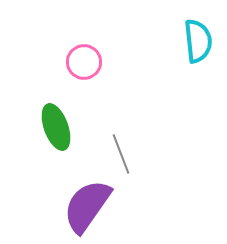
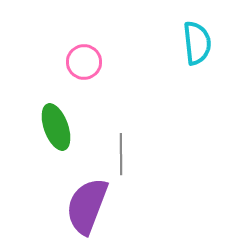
cyan semicircle: moved 1 px left, 2 px down
gray line: rotated 21 degrees clockwise
purple semicircle: rotated 14 degrees counterclockwise
